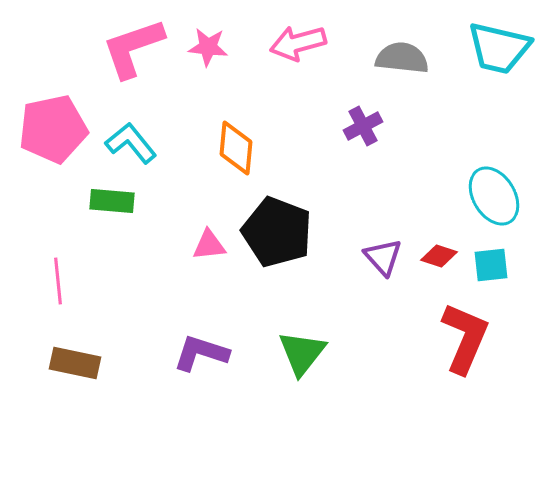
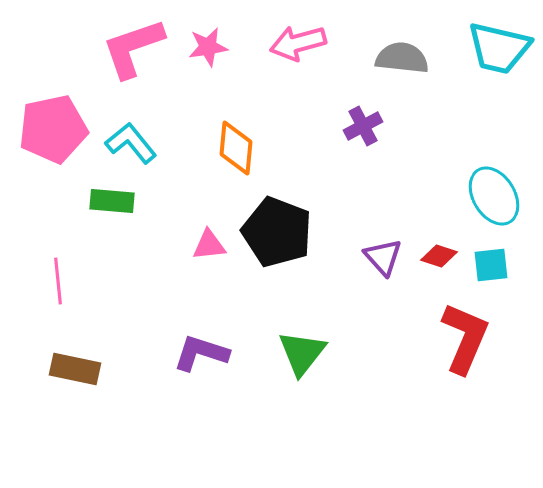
pink star: rotated 15 degrees counterclockwise
brown rectangle: moved 6 px down
